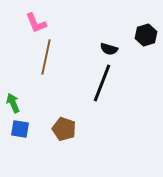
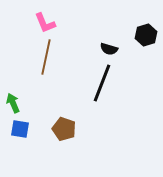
pink L-shape: moved 9 px right
